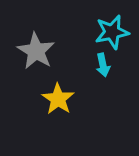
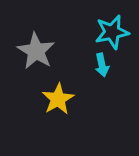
cyan arrow: moved 1 px left
yellow star: rotated 8 degrees clockwise
